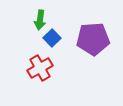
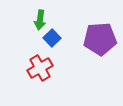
purple pentagon: moved 7 px right
